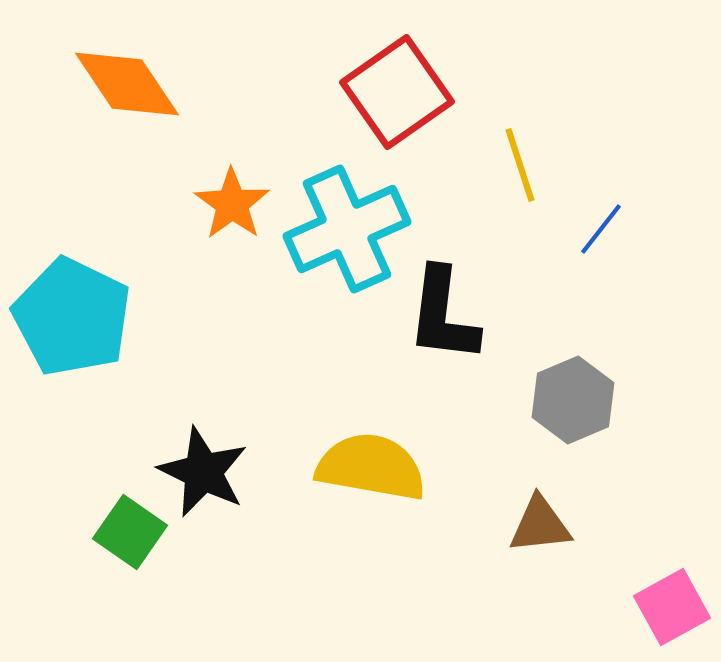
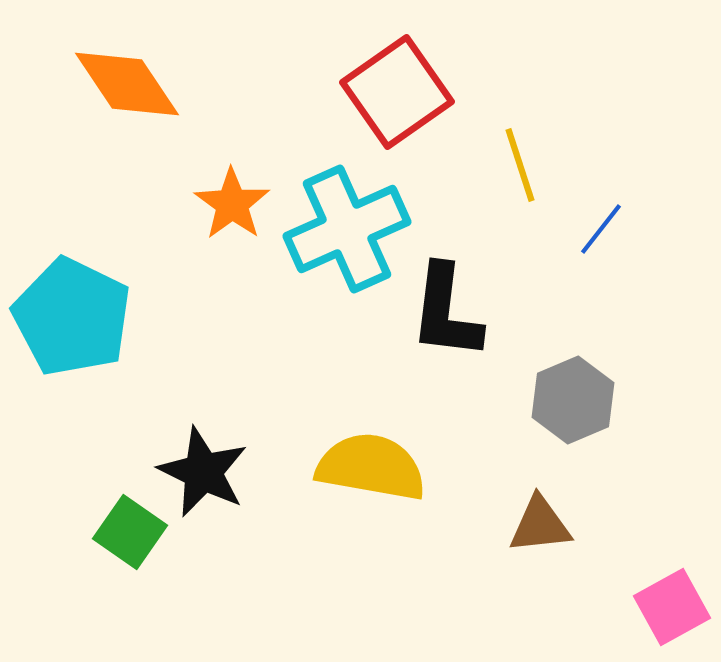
black L-shape: moved 3 px right, 3 px up
